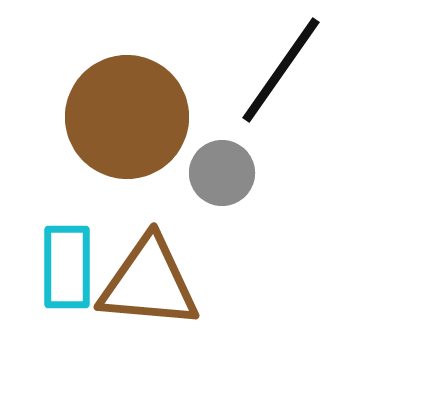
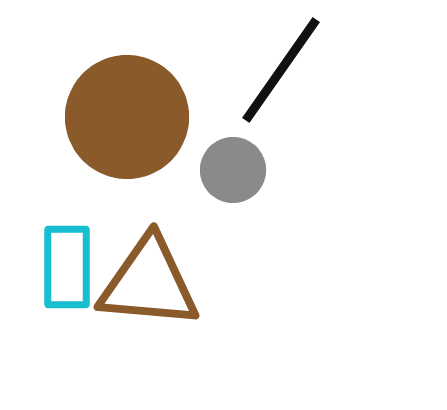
gray circle: moved 11 px right, 3 px up
